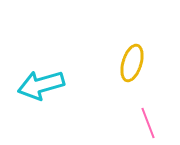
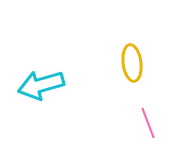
yellow ellipse: rotated 24 degrees counterclockwise
